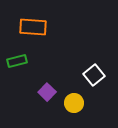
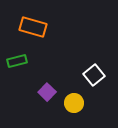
orange rectangle: rotated 12 degrees clockwise
